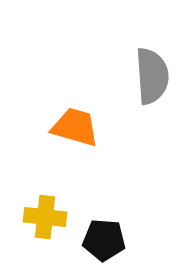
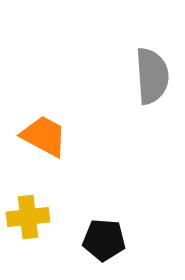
orange trapezoid: moved 31 px left, 9 px down; rotated 12 degrees clockwise
yellow cross: moved 17 px left; rotated 12 degrees counterclockwise
